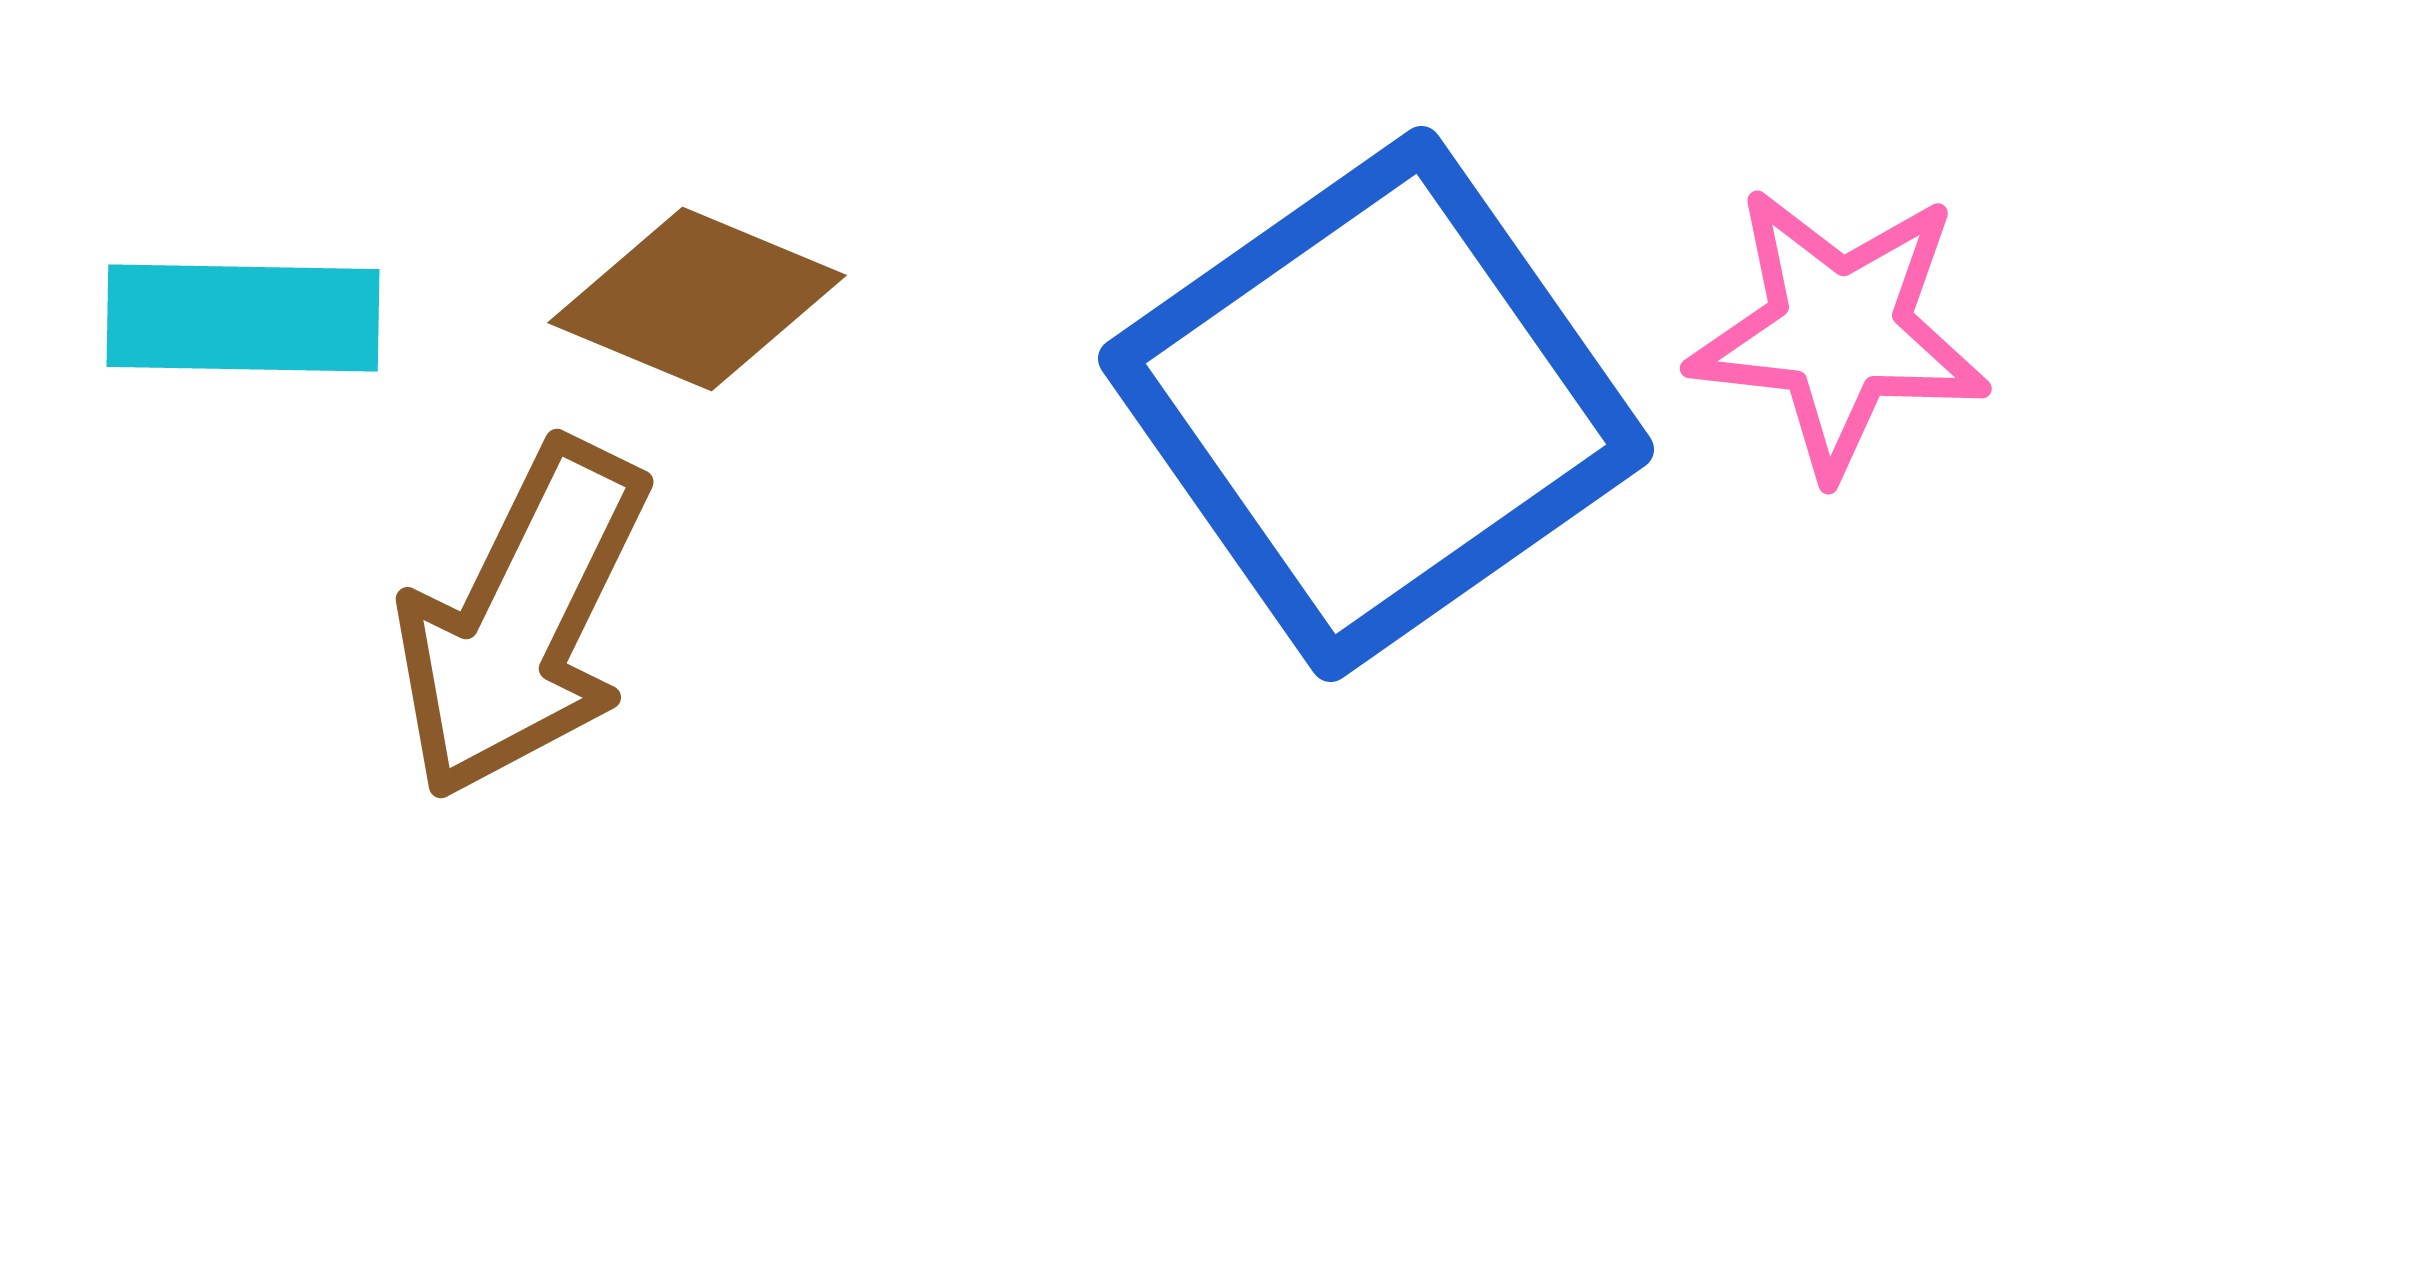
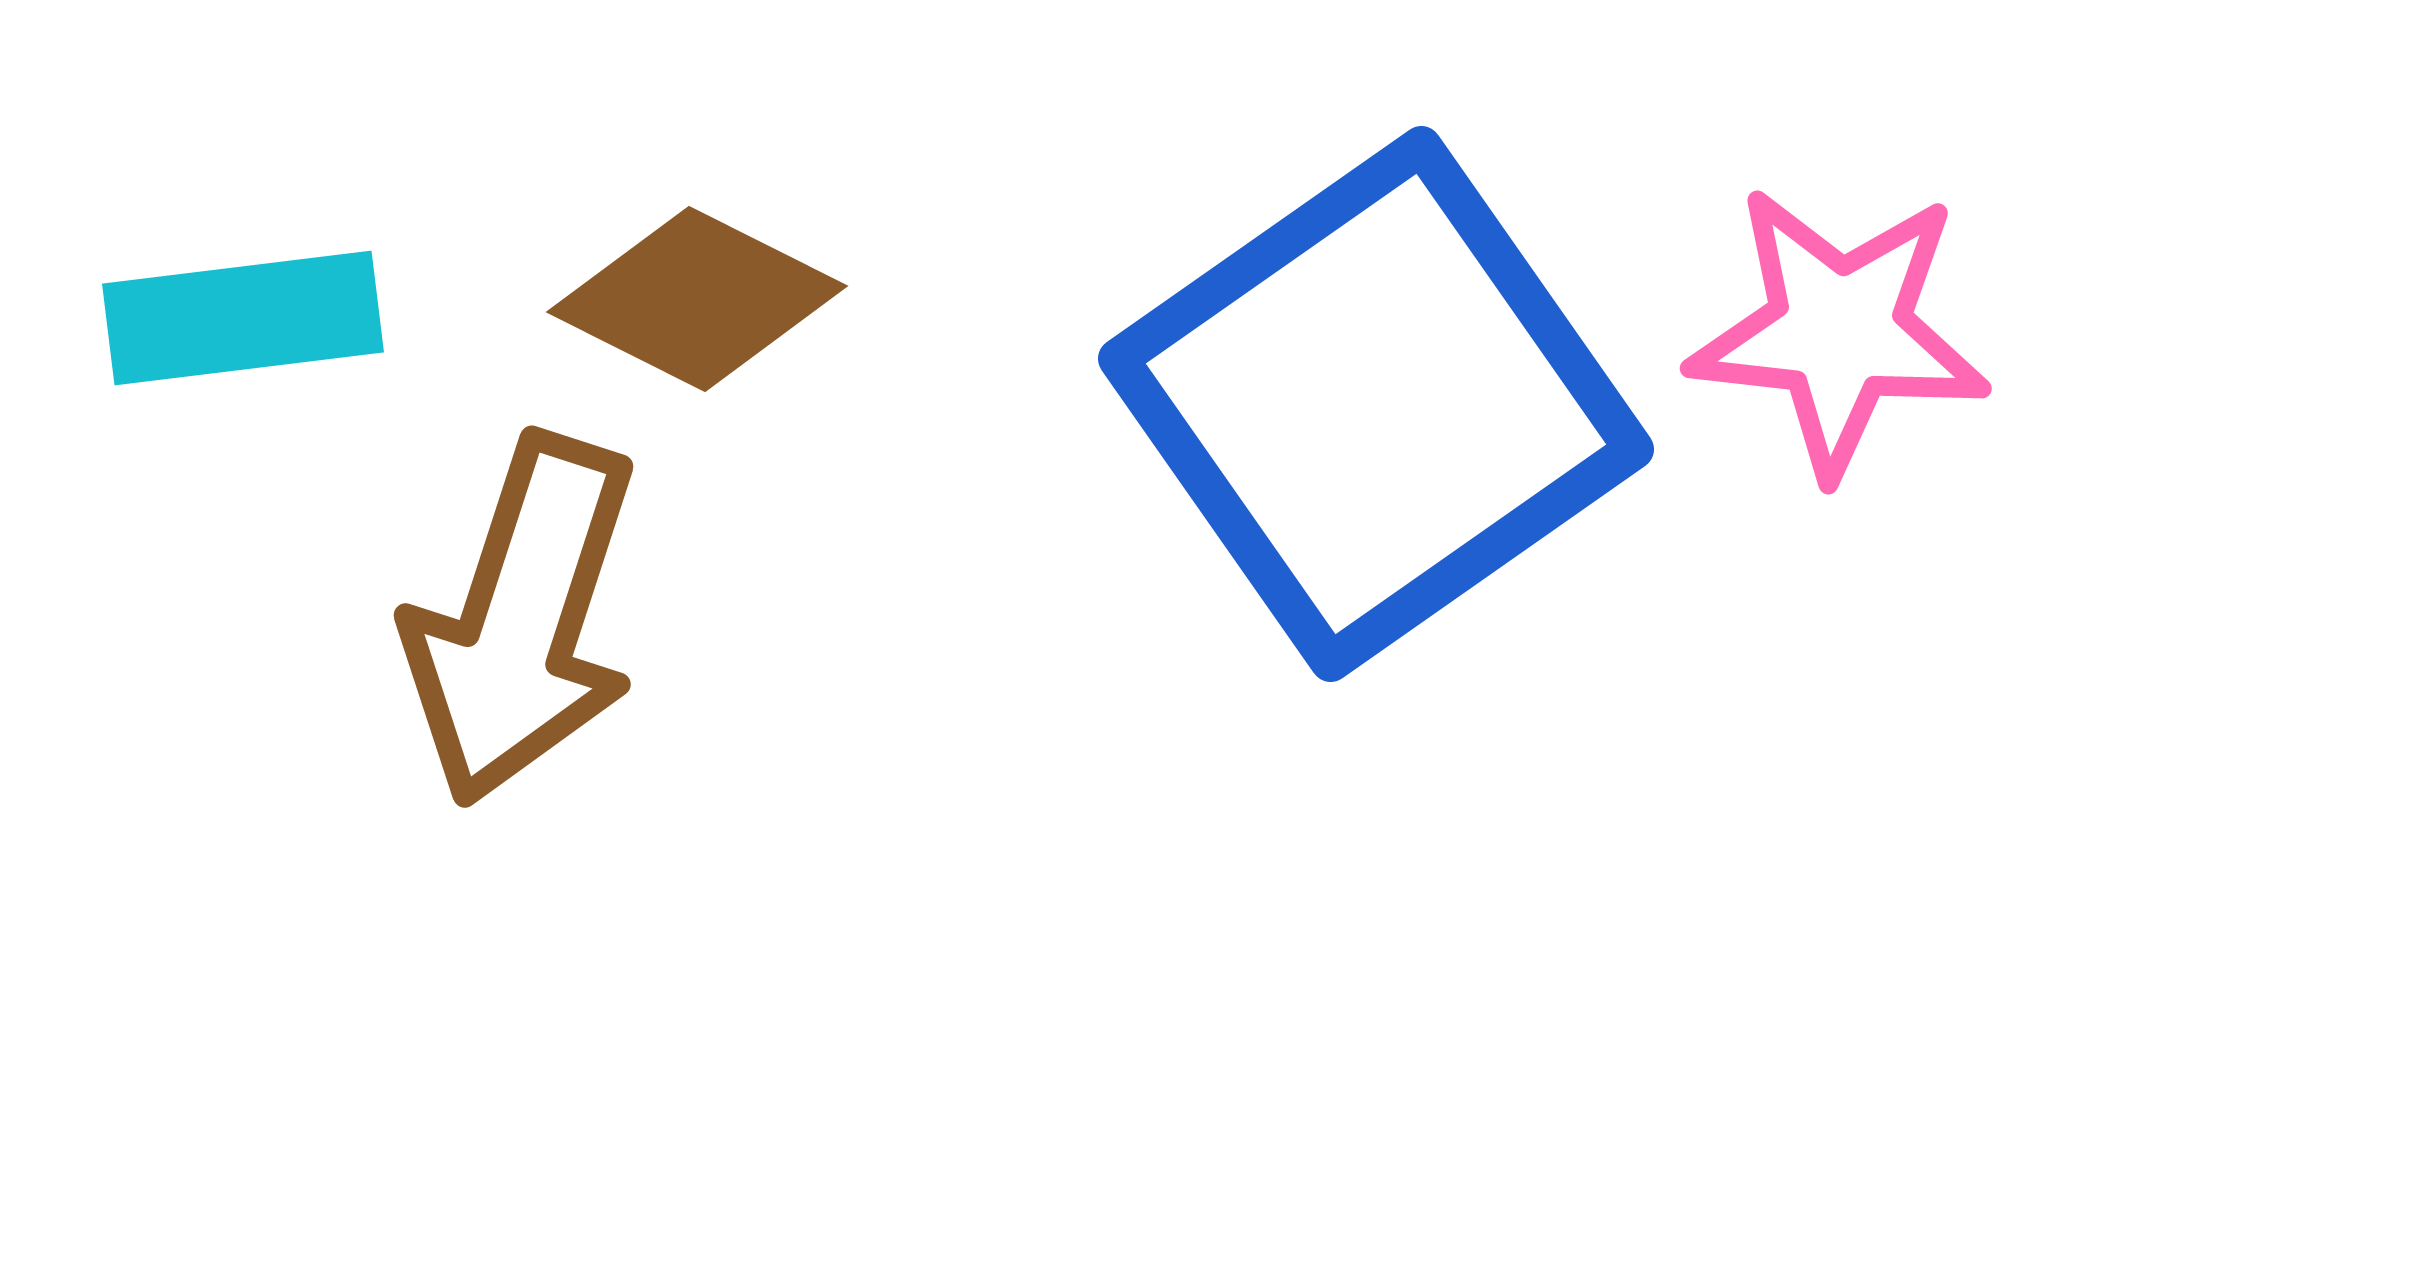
brown diamond: rotated 4 degrees clockwise
cyan rectangle: rotated 8 degrees counterclockwise
brown arrow: rotated 8 degrees counterclockwise
